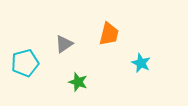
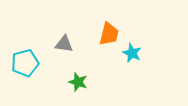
gray triangle: rotated 42 degrees clockwise
cyan star: moved 9 px left, 10 px up
